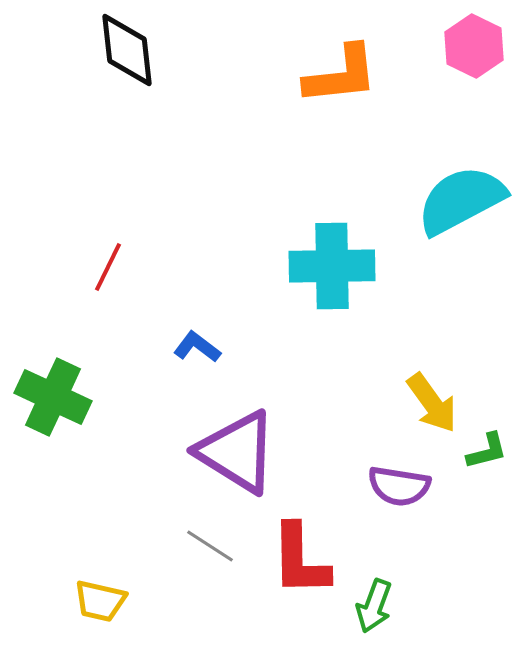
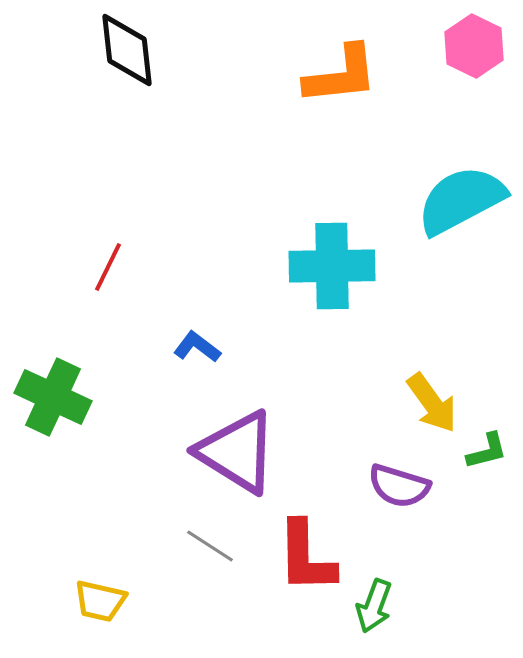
purple semicircle: rotated 8 degrees clockwise
red L-shape: moved 6 px right, 3 px up
